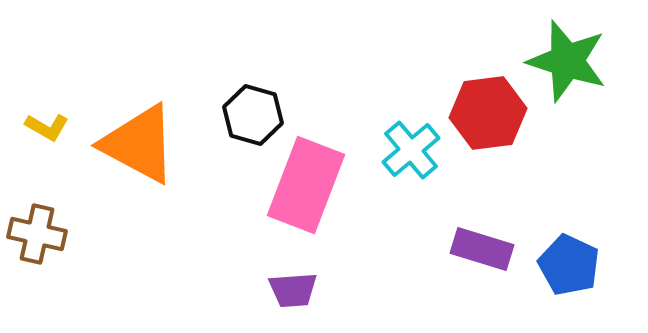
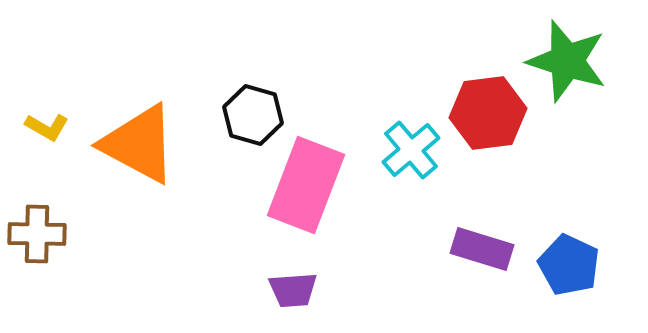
brown cross: rotated 12 degrees counterclockwise
